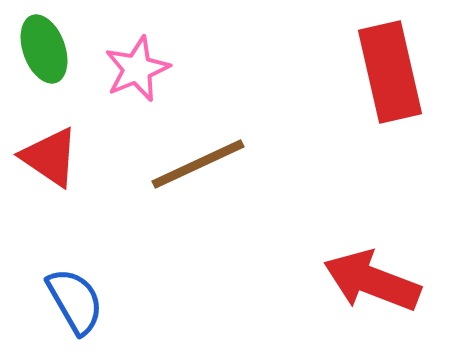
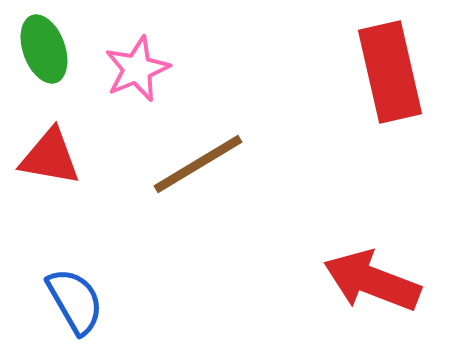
red triangle: rotated 24 degrees counterclockwise
brown line: rotated 6 degrees counterclockwise
